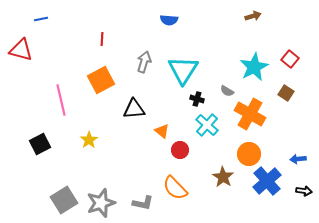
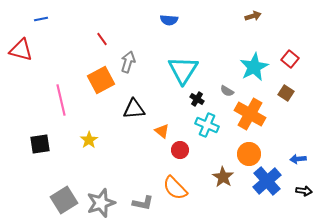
red line: rotated 40 degrees counterclockwise
gray arrow: moved 16 px left
black cross: rotated 16 degrees clockwise
cyan cross: rotated 20 degrees counterclockwise
black square: rotated 20 degrees clockwise
